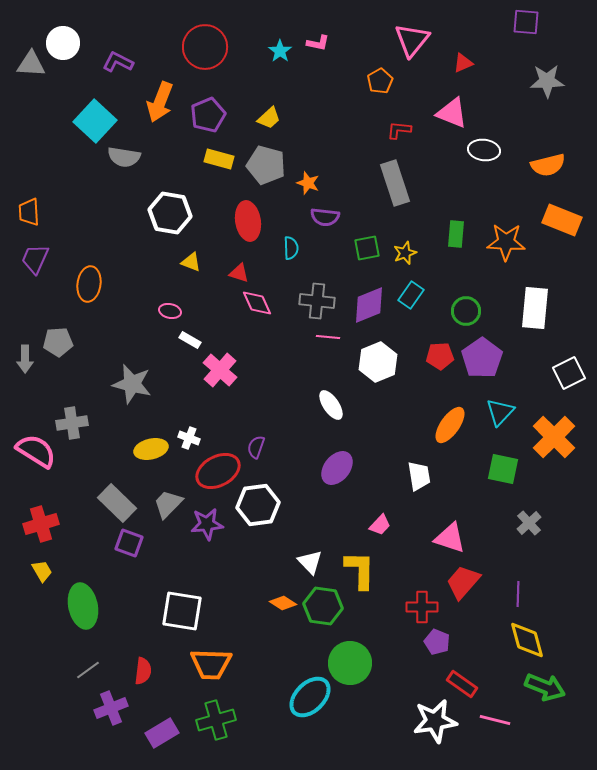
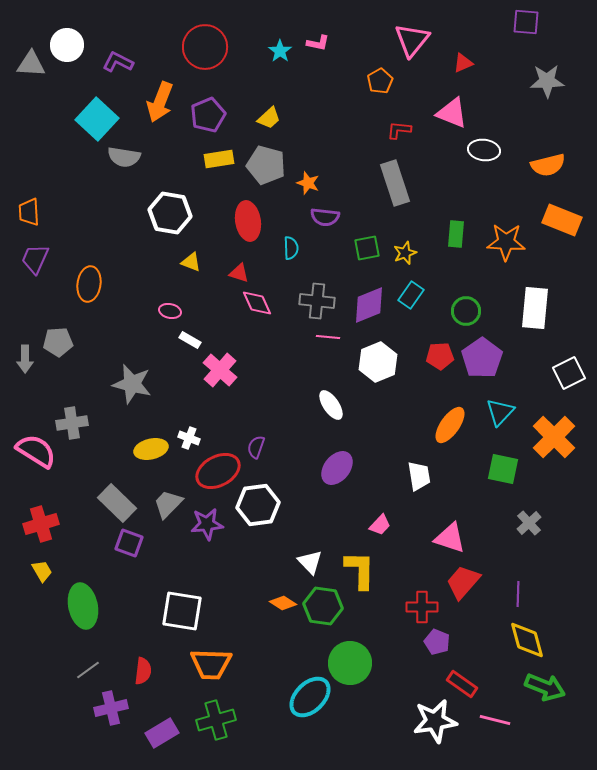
white circle at (63, 43): moved 4 px right, 2 px down
cyan square at (95, 121): moved 2 px right, 2 px up
yellow rectangle at (219, 159): rotated 24 degrees counterclockwise
purple cross at (111, 708): rotated 8 degrees clockwise
